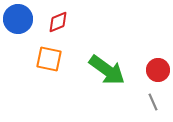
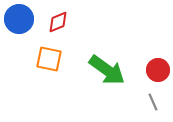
blue circle: moved 1 px right
